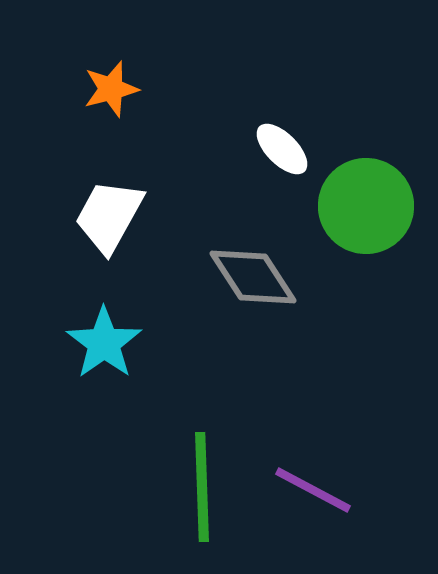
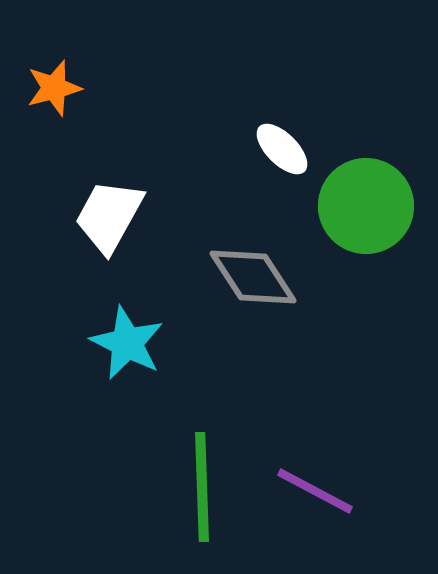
orange star: moved 57 px left, 1 px up
cyan star: moved 23 px right; rotated 10 degrees counterclockwise
purple line: moved 2 px right, 1 px down
